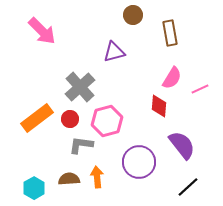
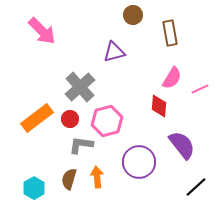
brown semicircle: rotated 70 degrees counterclockwise
black line: moved 8 px right
